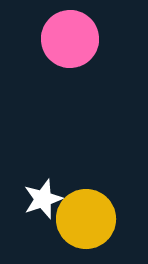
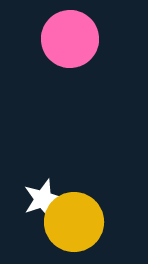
yellow circle: moved 12 px left, 3 px down
